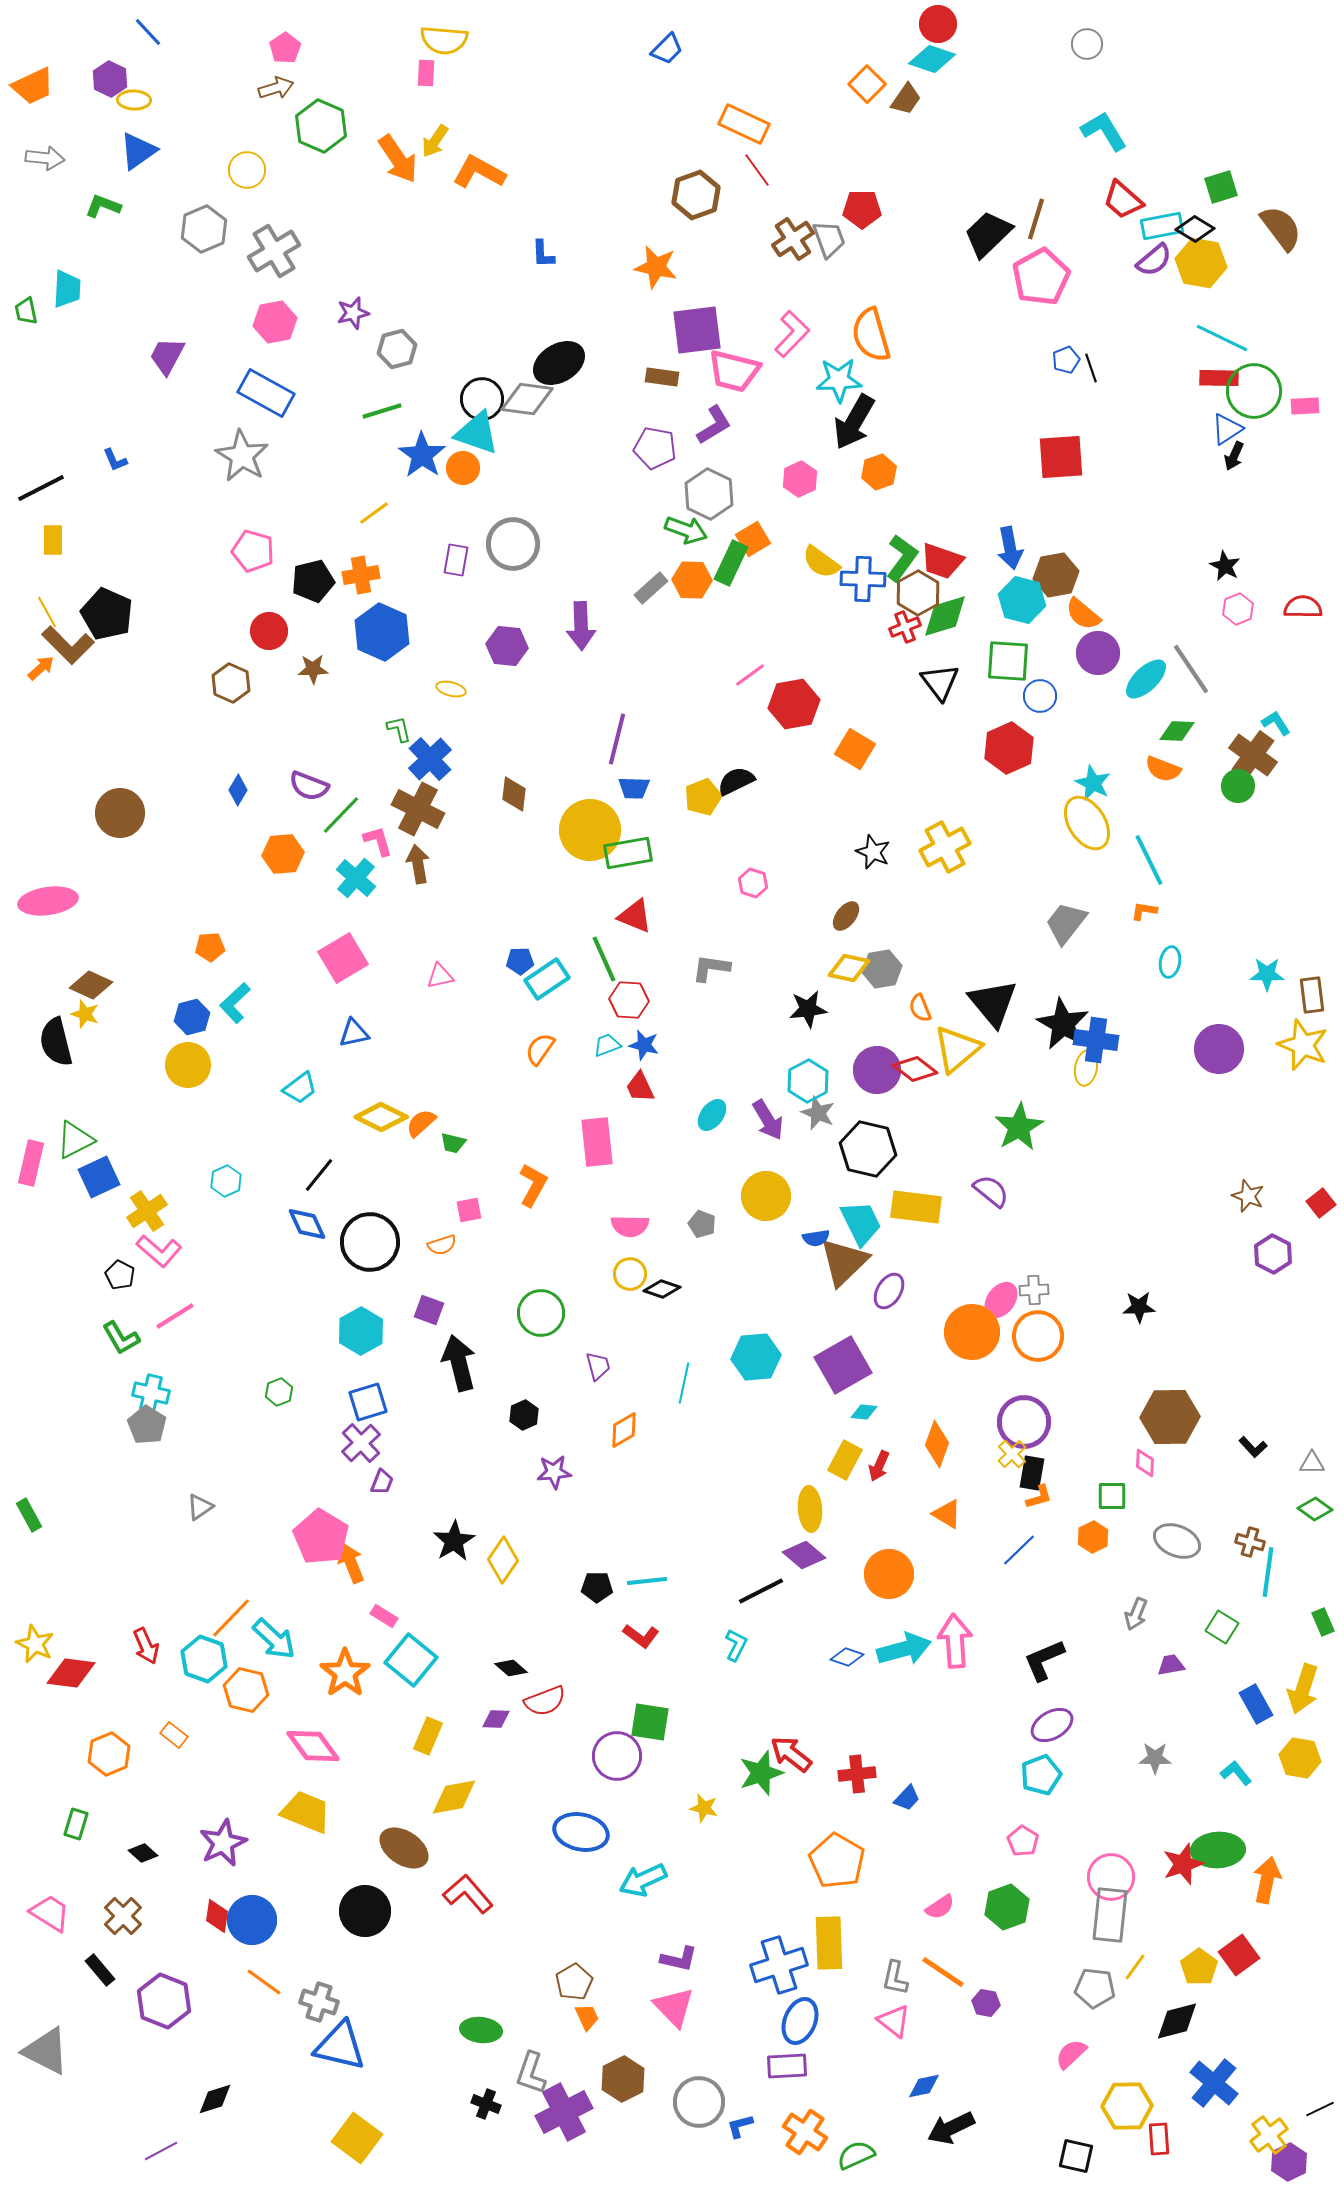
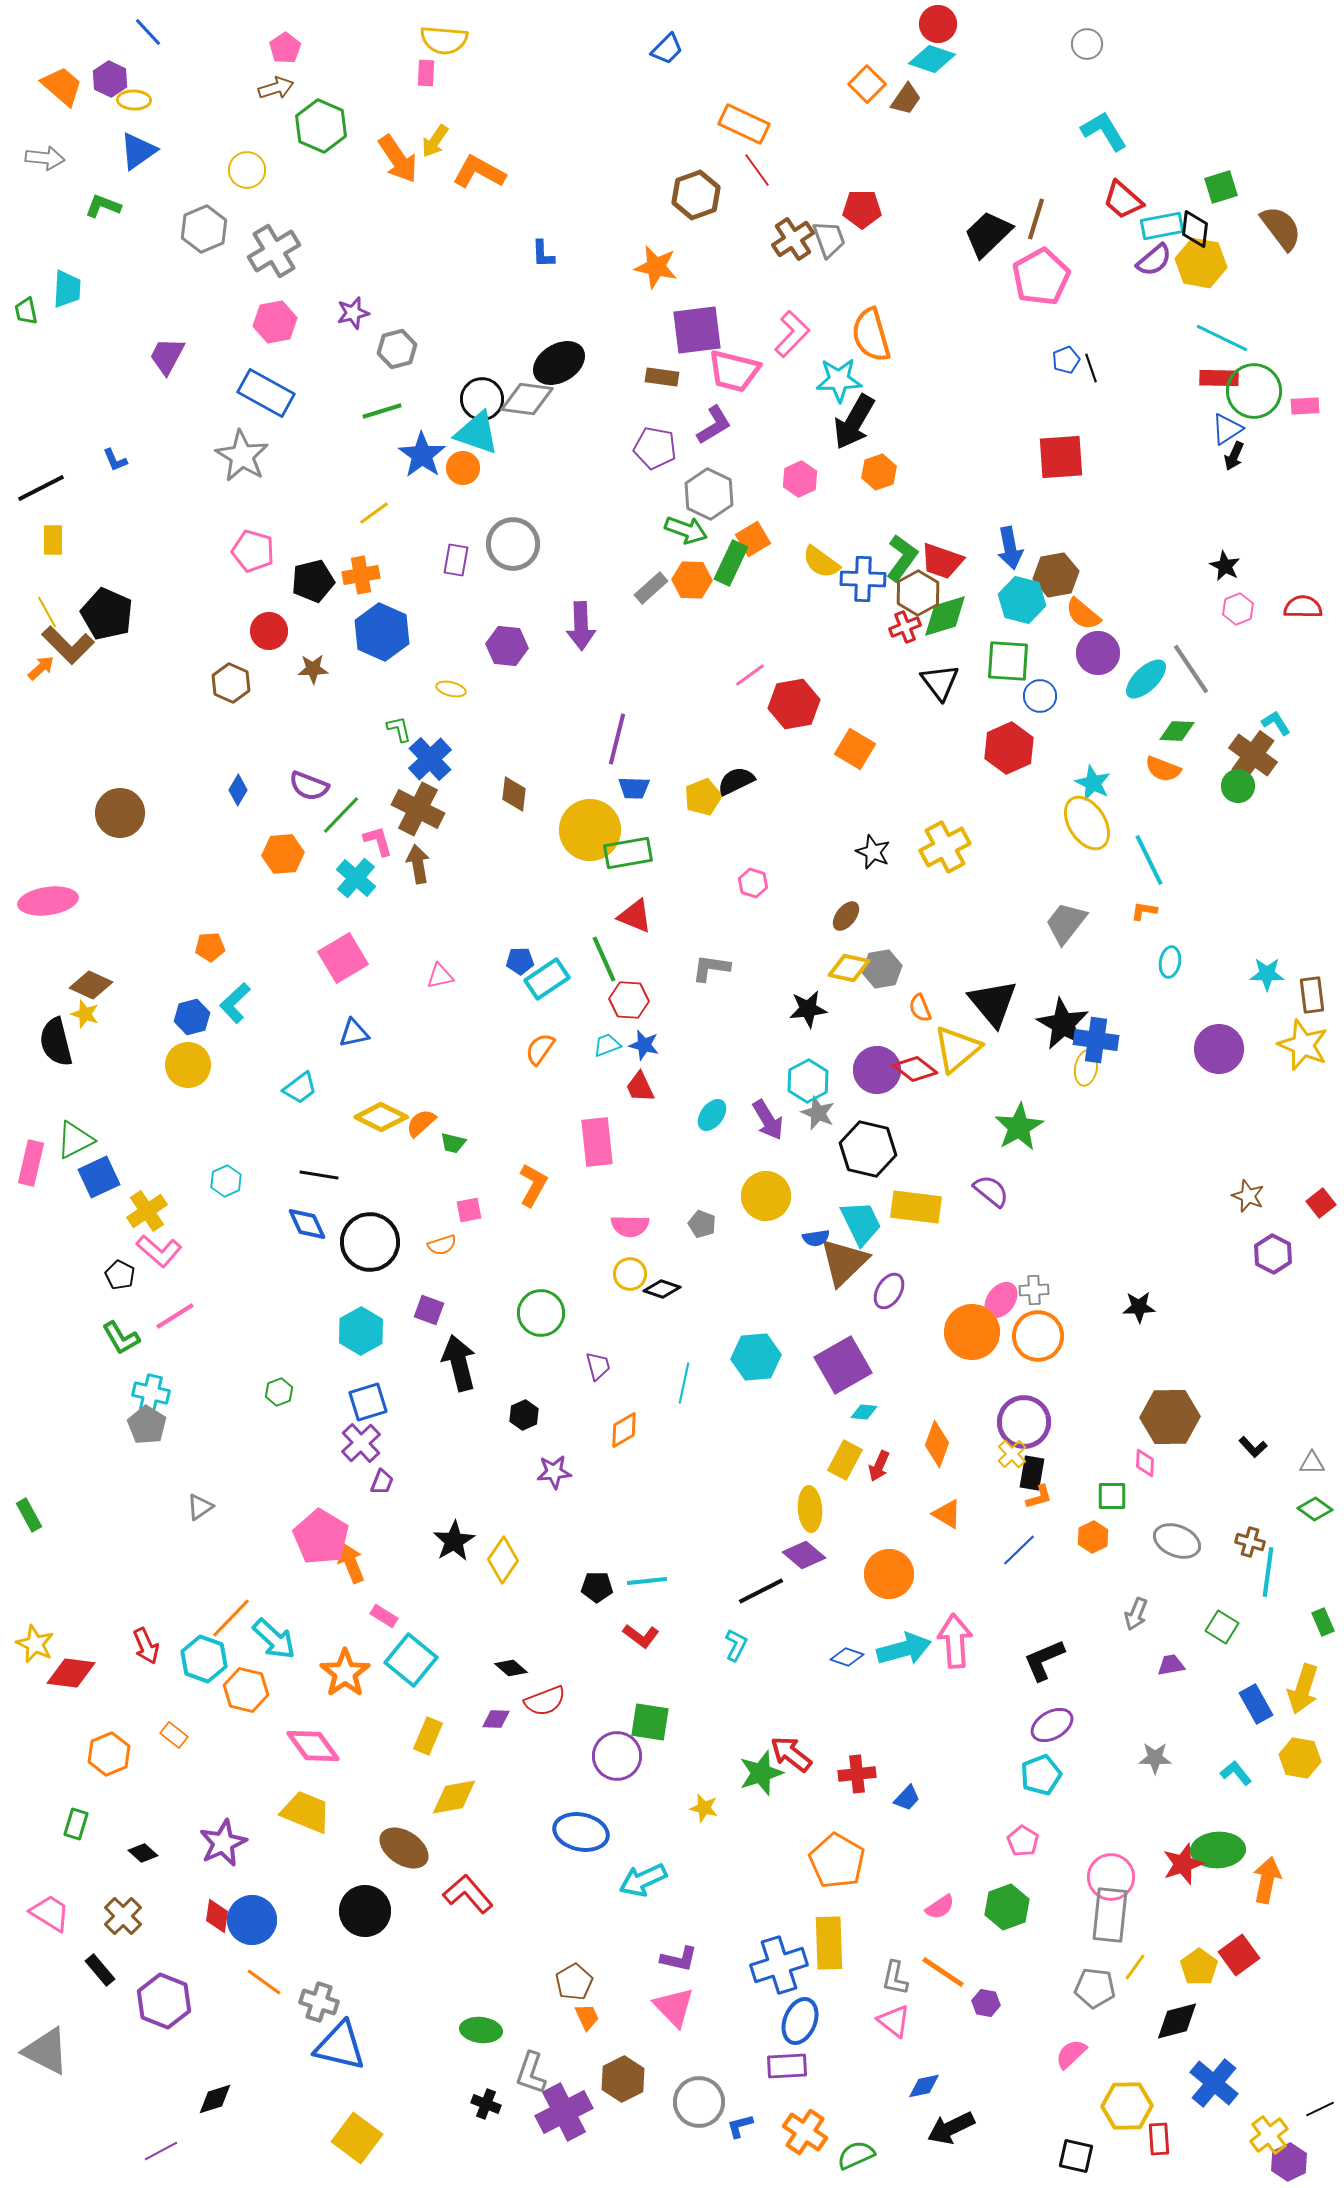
orange trapezoid at (33, 86): moved 29 px right; rotated 114 degrees counterclockwise
black diamond at (1195, 229): rotated 66 degrees clockwise
black line at (319, 1175): rotated 60 degrees clockwise
